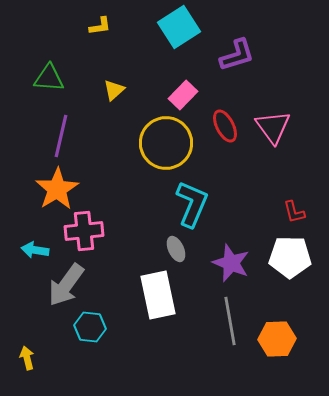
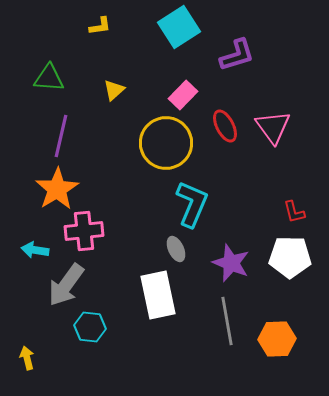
gray line: moved 3 px left
